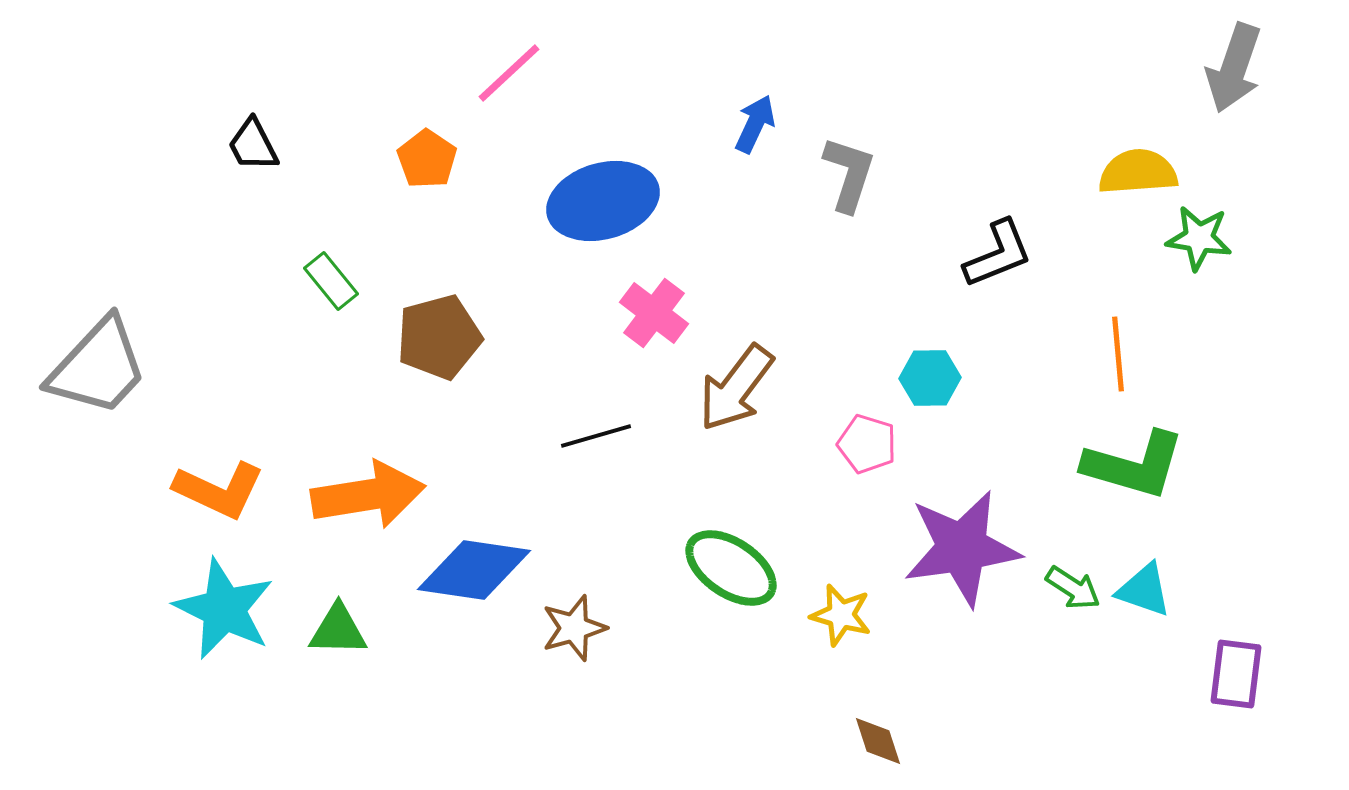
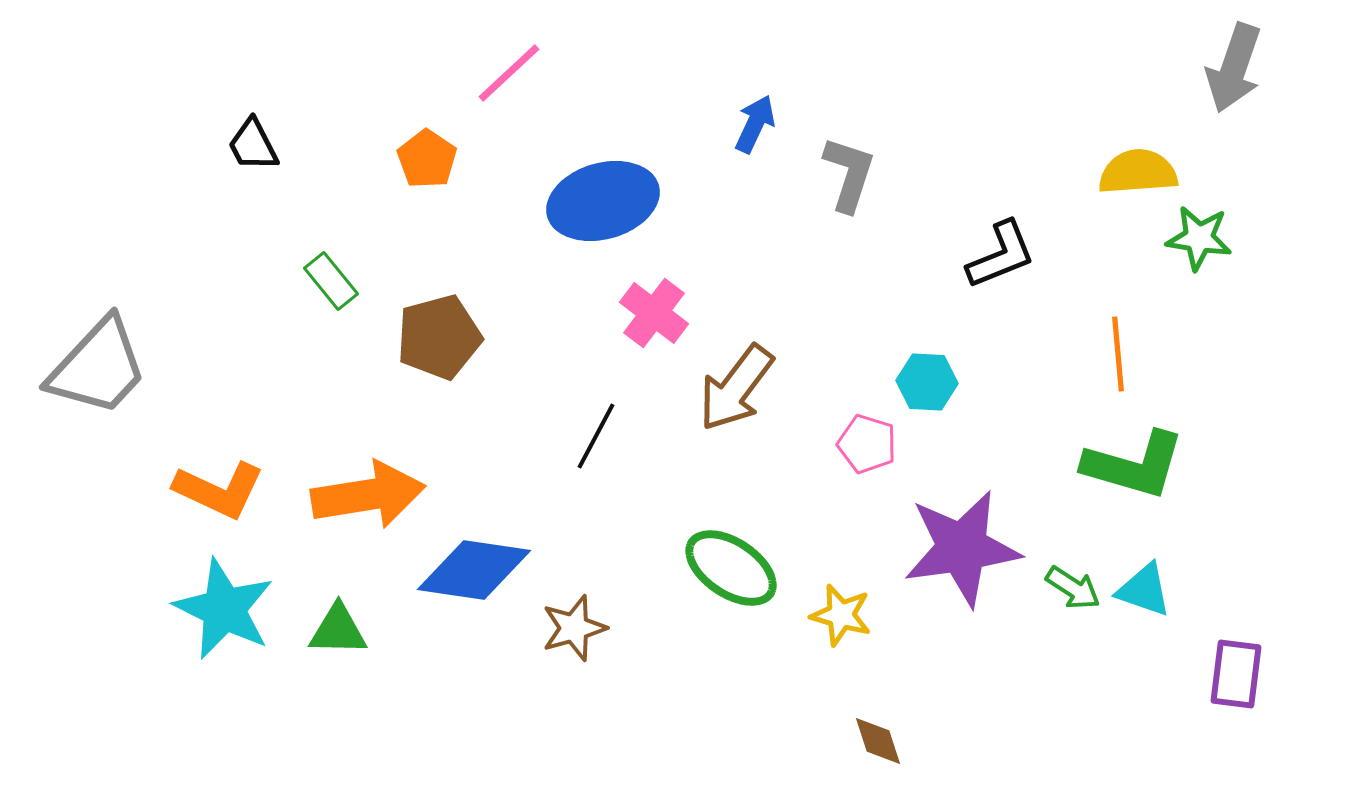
black L-shape: moved 3 px right, 1 px down
cyan hexagon: moved 3 px left, 4 px down; rotated 4 degrees clockwise
black line: rotated 46 degrees counterclockwise
